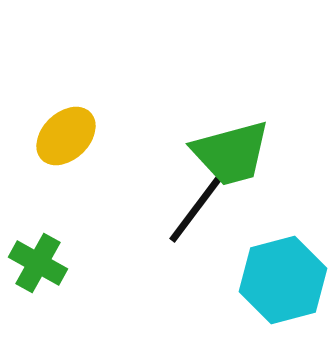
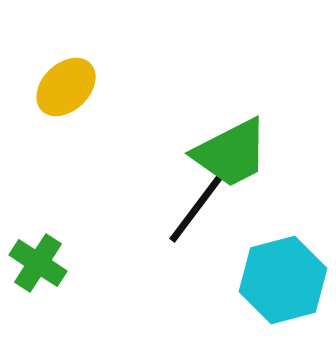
yellow ellipse: moved 49 px up
green trapezoid: rotated 12 degrees counterclockwise
green cross: rotated 4 degrees clockwise
